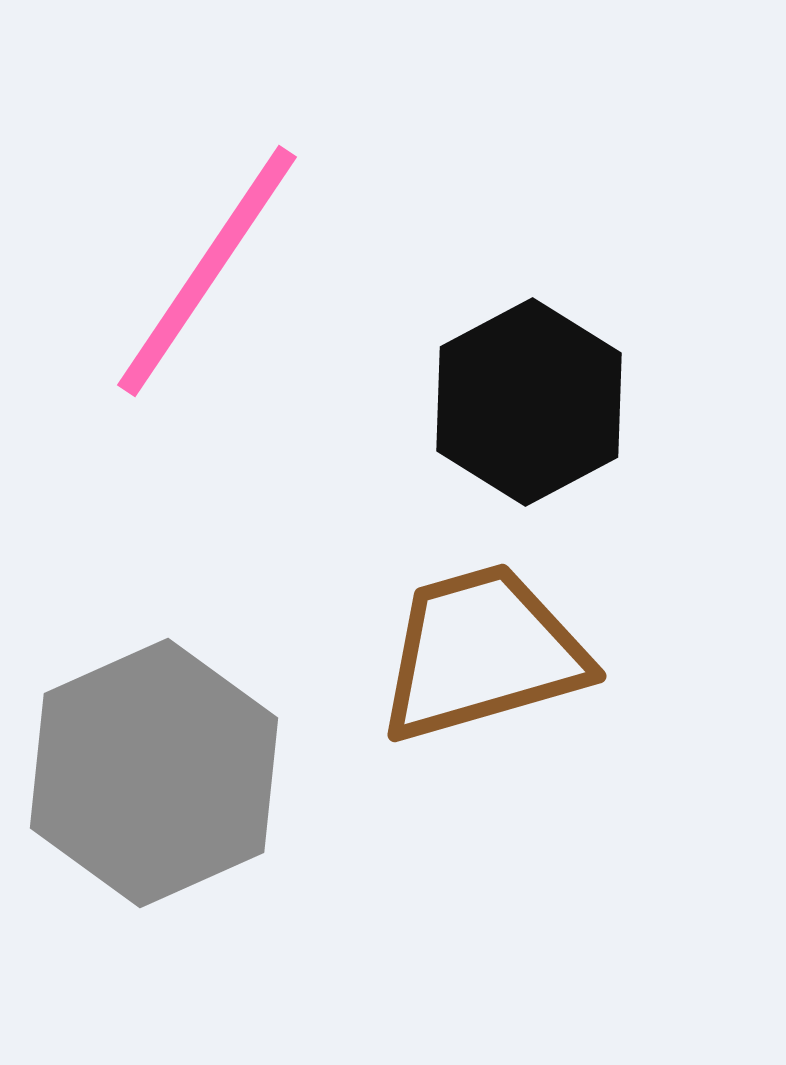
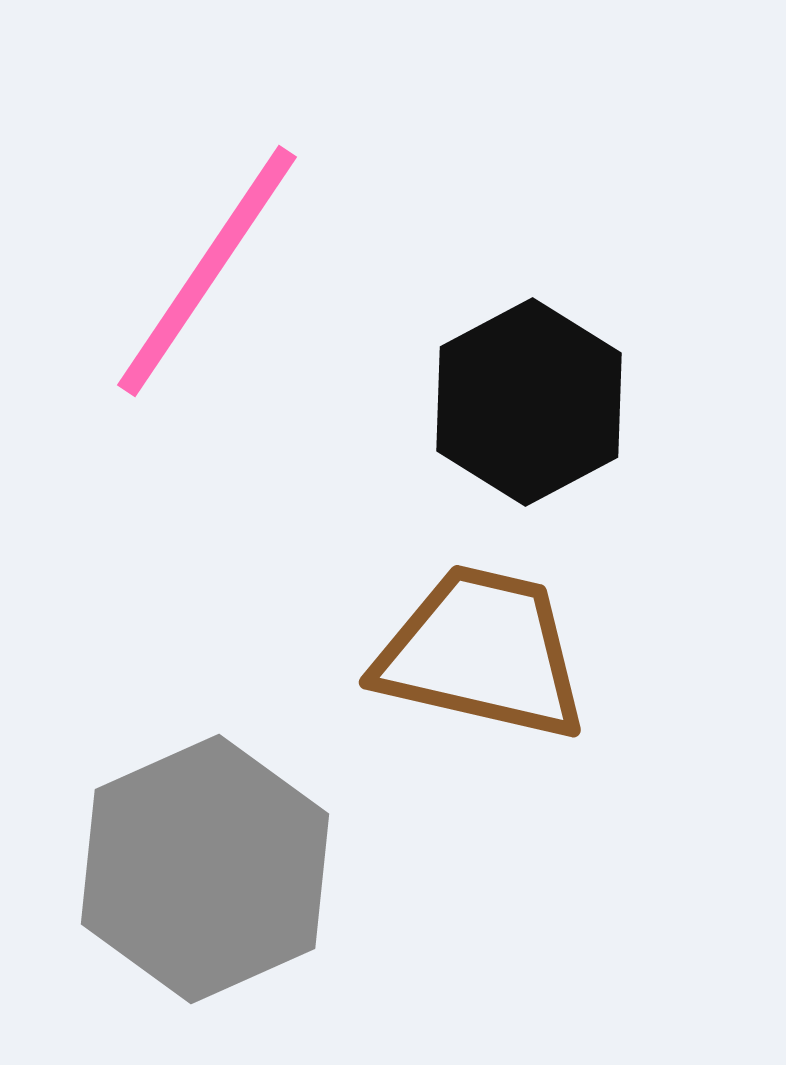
brown trapezoid: rotated 29 degrees clockwise
gray hexagon: moved 51 px right, 96 px down
